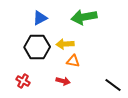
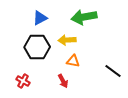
yellow arrow: moved 2 px right, 4 px up
red arrow: rotated 48 degrees clockwise
black line: moved 14 px up
